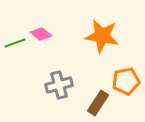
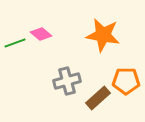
orange star: moved 1 px right, 1 px up
orange pentagon: rotated 12 degrees clockwise
gray cross: moved 8 px right, 4 px up
brown rectangle: moved 5 px up; rotated 15 degrees clockwise
